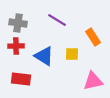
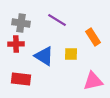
gray cross: moved 3 px right
red cross: moved 2 px up
yellow square: moved 1 px left
